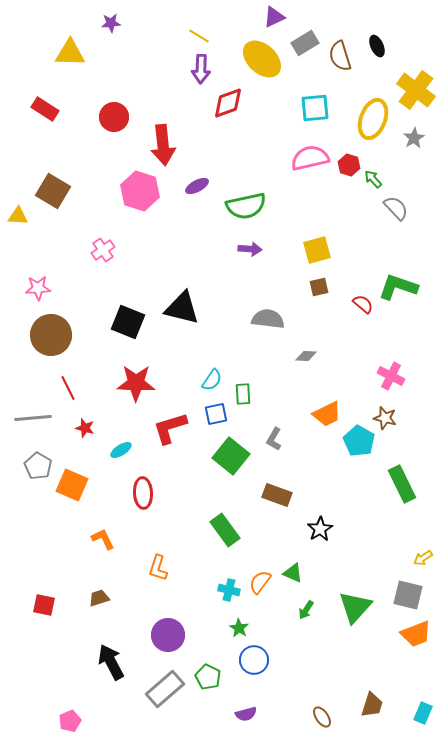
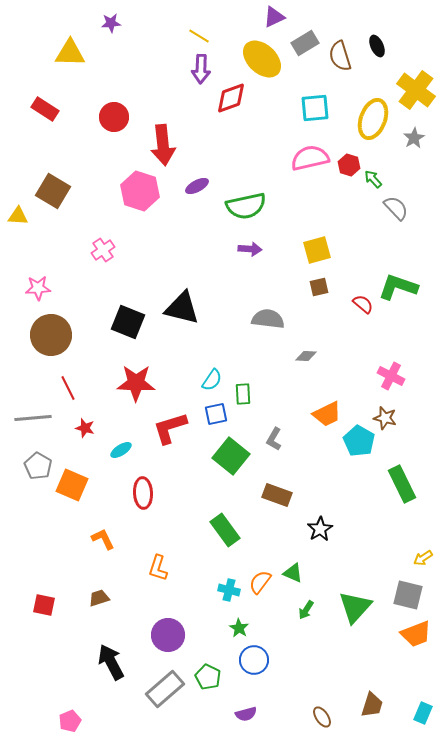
red diamond at (228, 103): moved 3 px right, 5 px up
